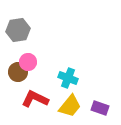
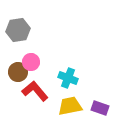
pink circle: moved 3 px right
red L-shape: moved 8 px up; rotated 24 degrees clockwise
yellow trapezoid: rotated 140 degrees counterclockwise
